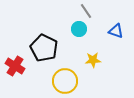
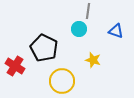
gray line: moved 2 px right; rotated 42 degrees clockwise
yellow star: rotated 21 degrees clockwise
yellow circle: moved 3 px left
